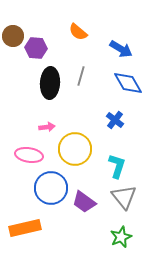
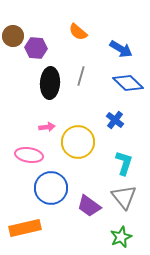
blue diamond: rotated 16 degrees counterclockwise
yellow circle: moved 3 px right, 7 px up
cyan L-shape: moved 7 px right, 3 px up
purple trapezoid: moved 5 px right, 4 px down
